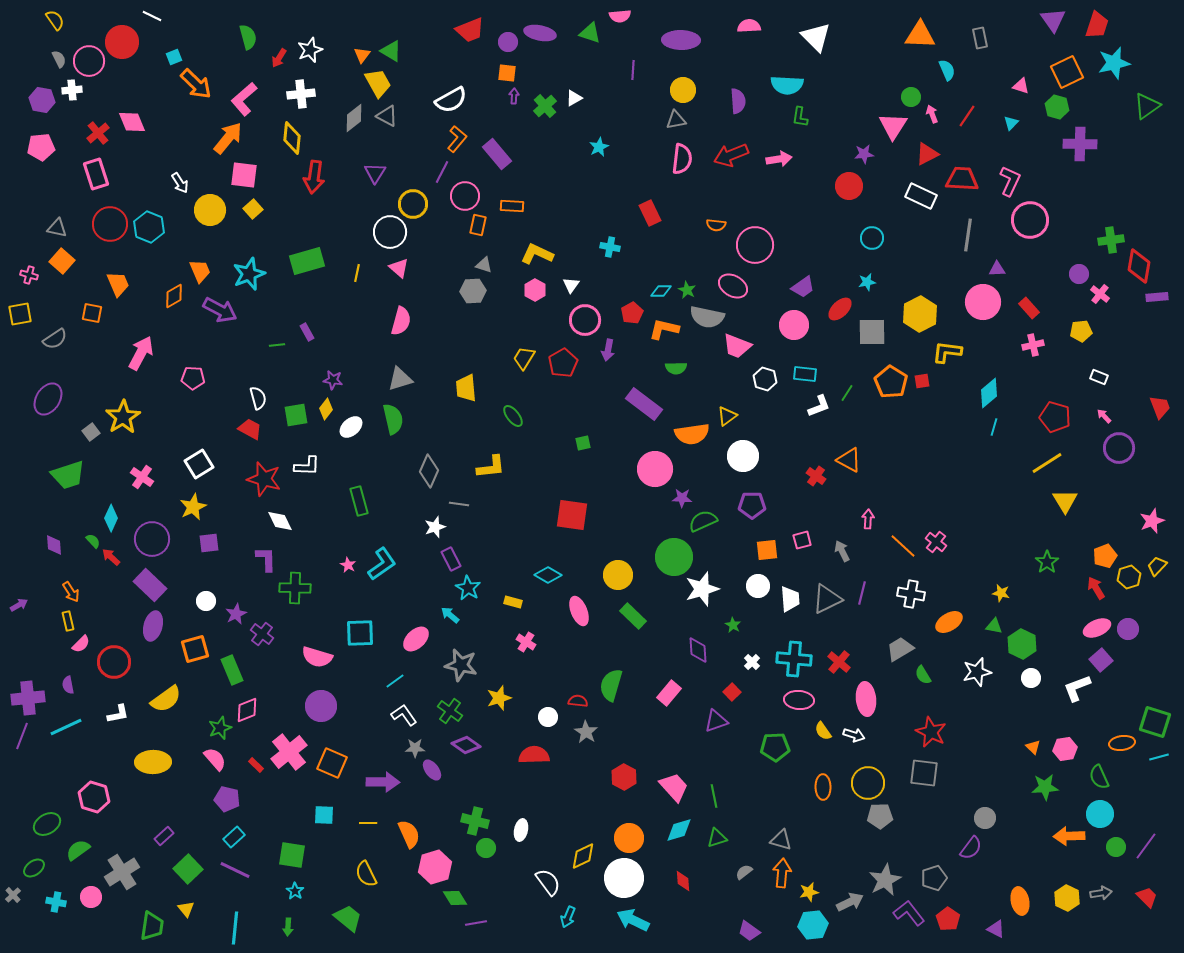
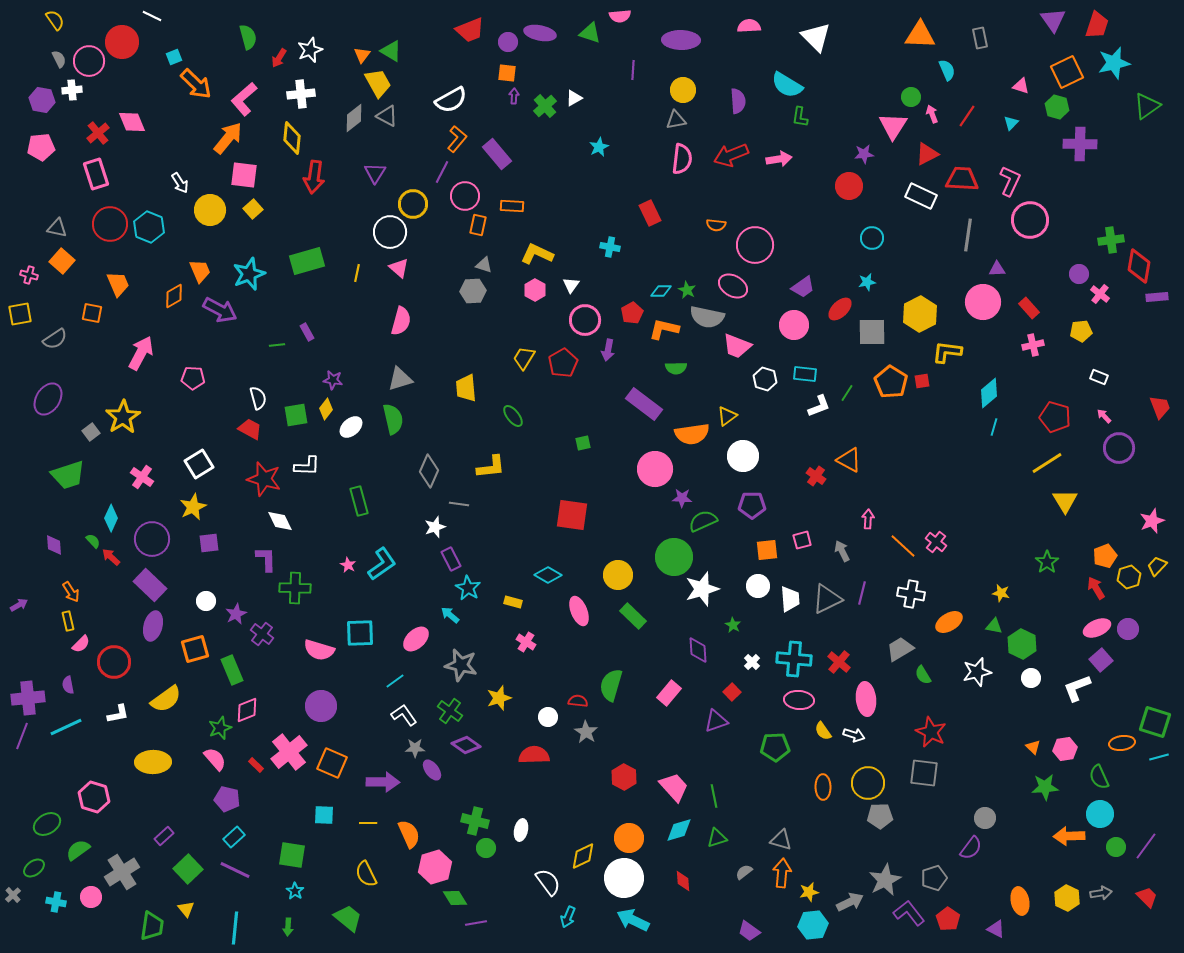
cyan semicircle at (787, 85): rotated 28 degrees clockwise
pink semicircle at (317, 657): moved 2 px right, 7 px up
